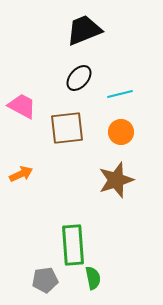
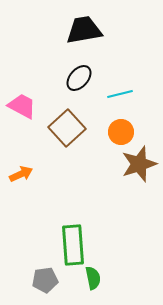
black trapezoid: rotated 12 degrees clockwise
brown square: rotated 36 degrees counterclockwise
brown star: moved 23 px right, 16 px up
